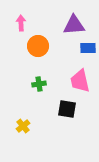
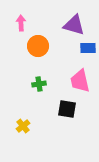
purple triangle: rotated 20 degrees clockwise
